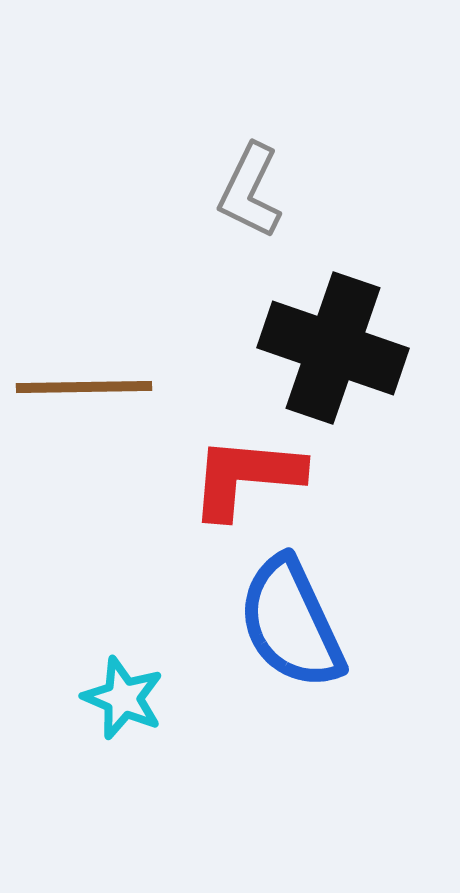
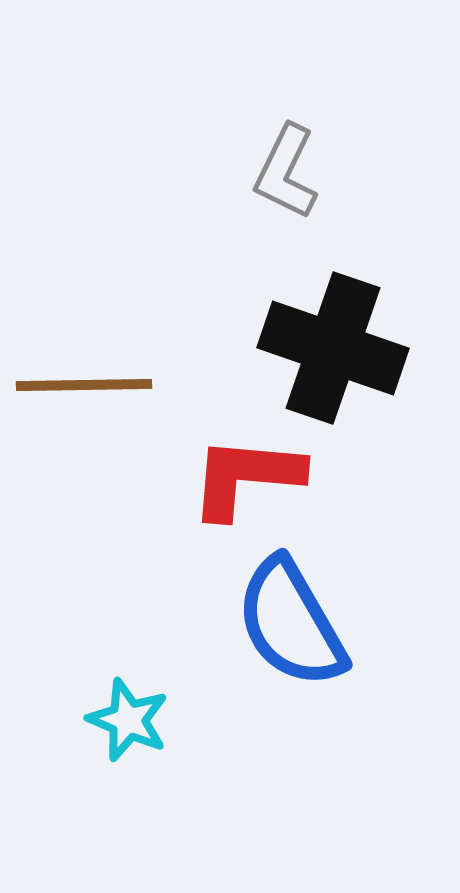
gray L-shape: moved 36 px right, 19 px up
brown line: moved 2 px up
blue semicircle: rotated 5 degrees counterclockwise
cyan star: moved 5 px right, 22 px down
